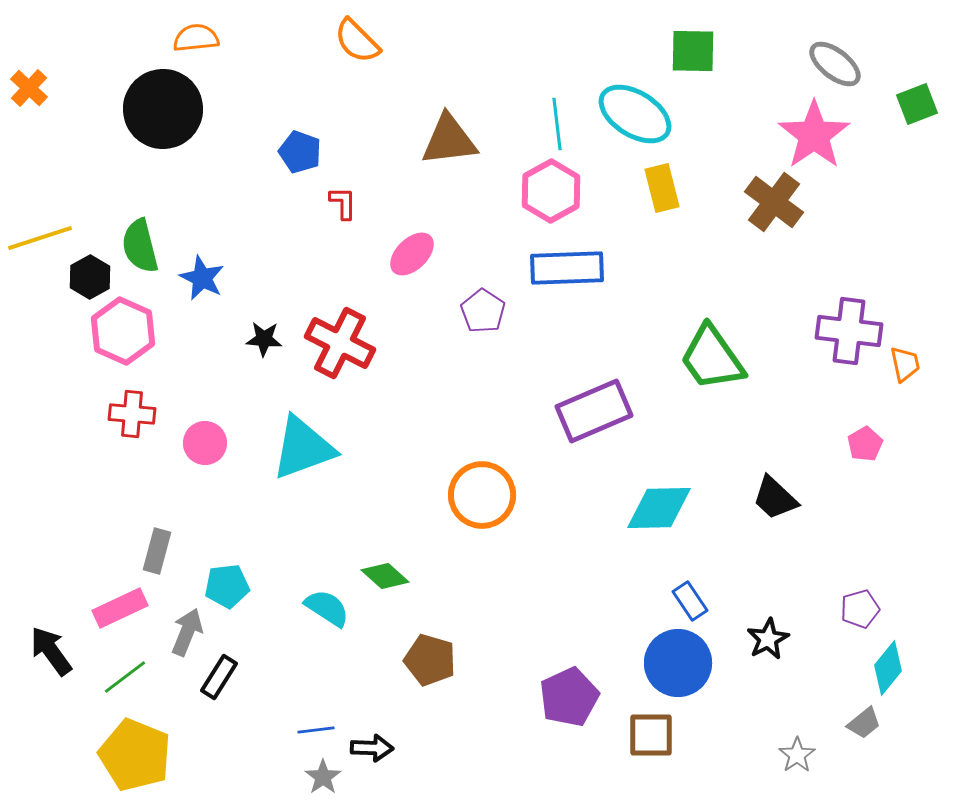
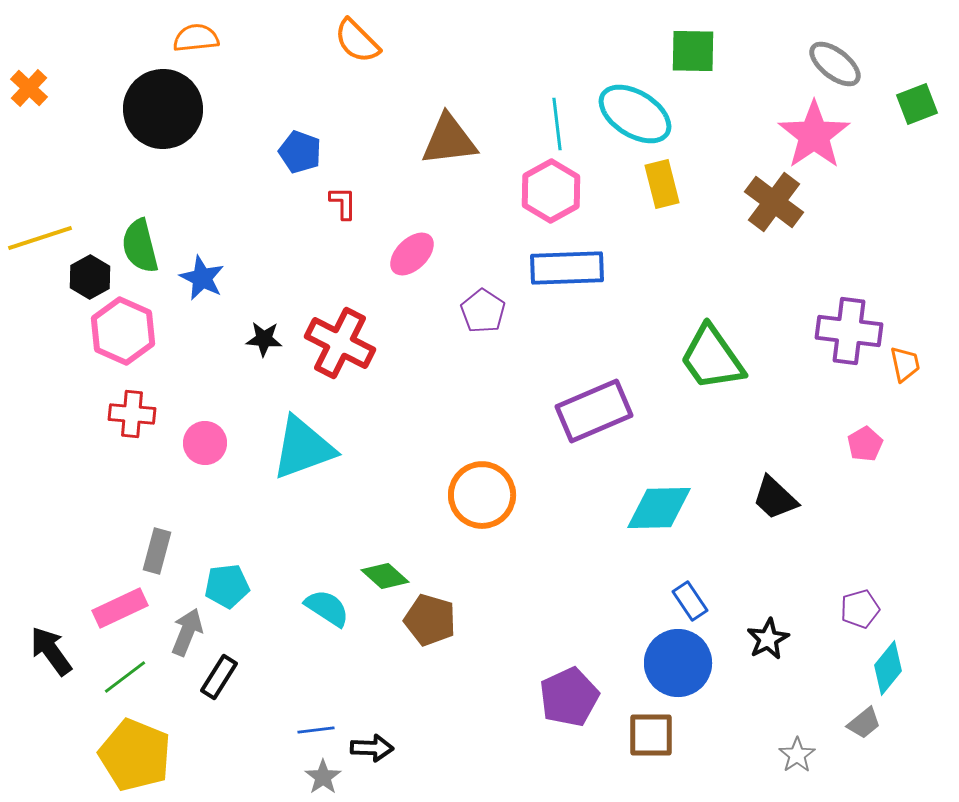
yellow rectangle at (662, 188): moved 4 px up
brown pentagon at (430, 660): moved 40 px up
